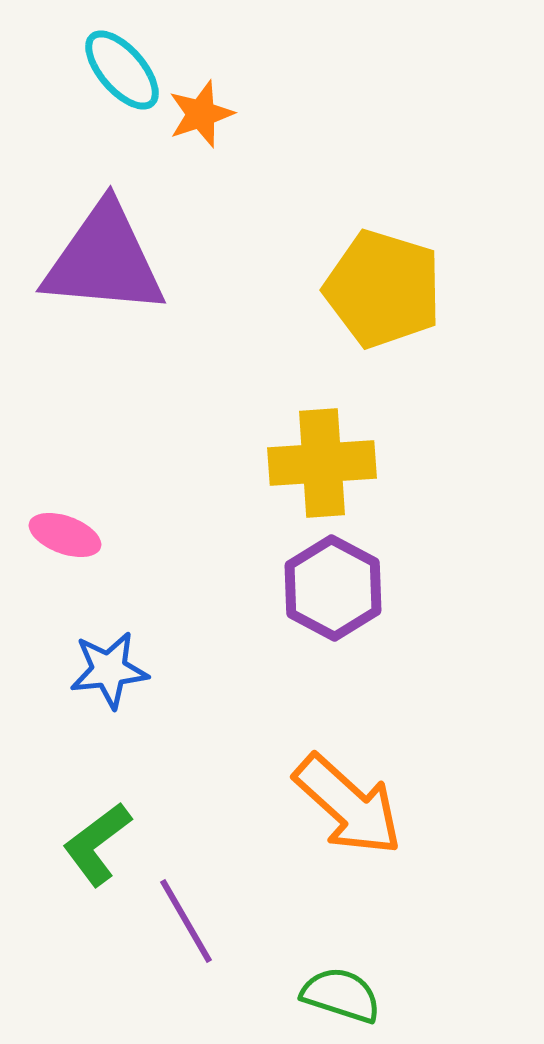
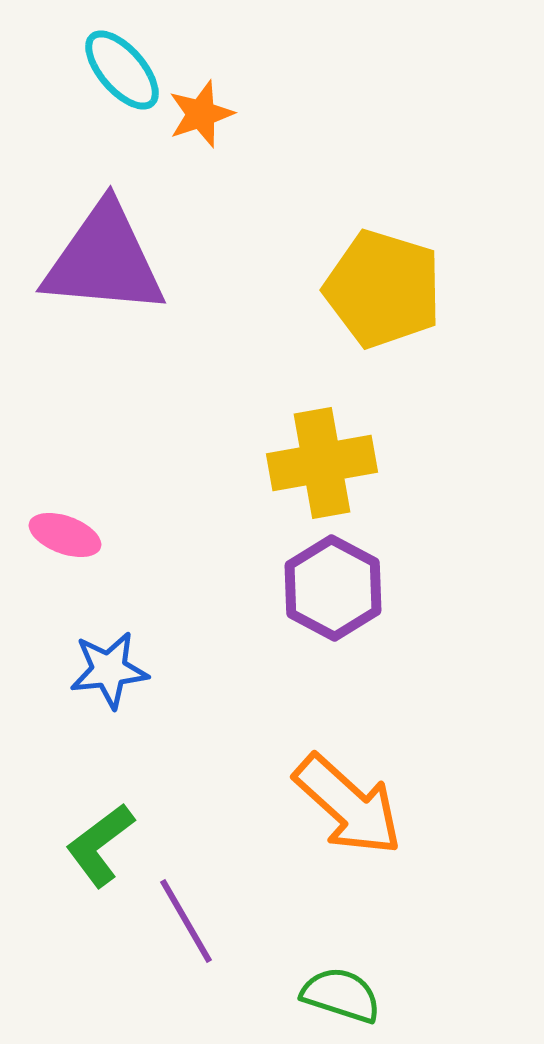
yellow cross: rotated 6 degrees counterclockwise
green L-shape: moved 3 px right, 1 px down
